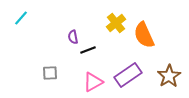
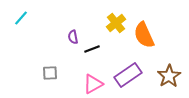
black line: moved 4 px right, 1 px up
pink triangle: moved 2 px down
